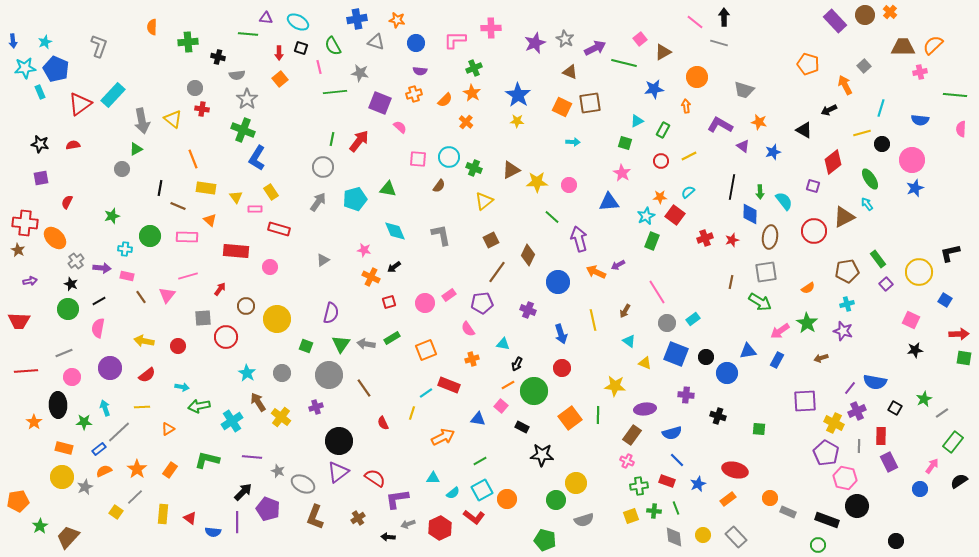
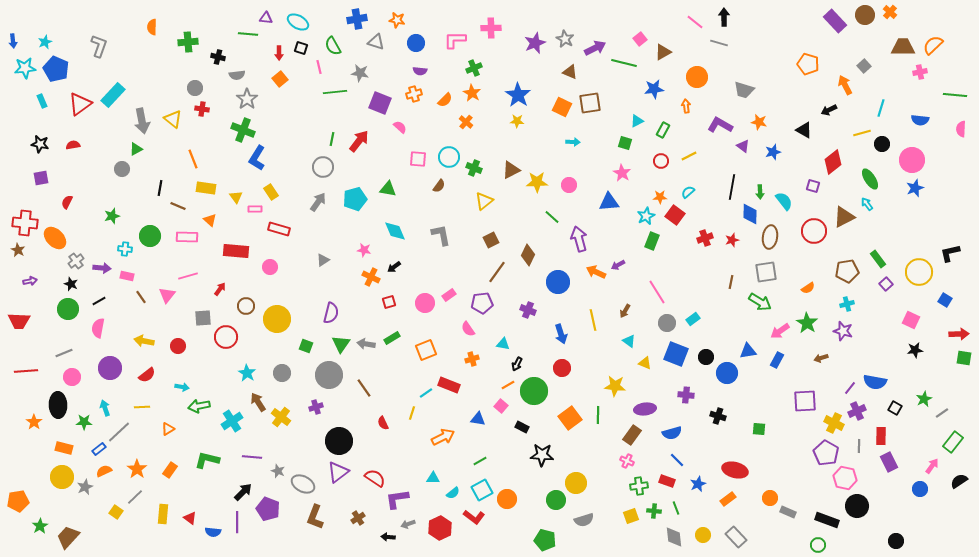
cyan rectangle at (40, 92): moved 2 px right, 9 px down
